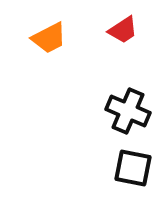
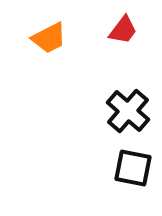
red trapezoid: rotated 20 degrees counterclockwise
black cross: rotated 18 degrees clockwise
